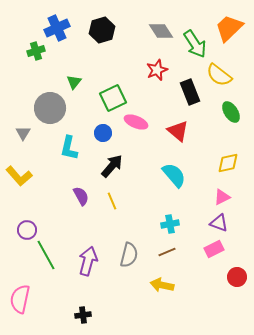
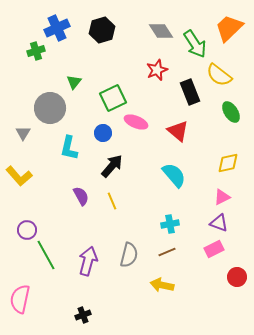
black cross: rotated 14 degrees counterclockwise
